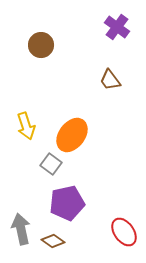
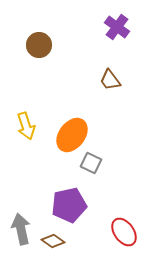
brown circle: moved 2 px left
gray square: moved 40 px right, 1 px up; rotated 10 degrees counterclockwise
purple pentagon: moved 2 px right, 2 px down
